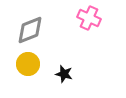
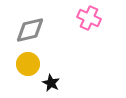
gray diamond: rotated 8 degrees clockwise
black star: moved 13 px left, 9 px down; rotated 12 degrees clockwise
